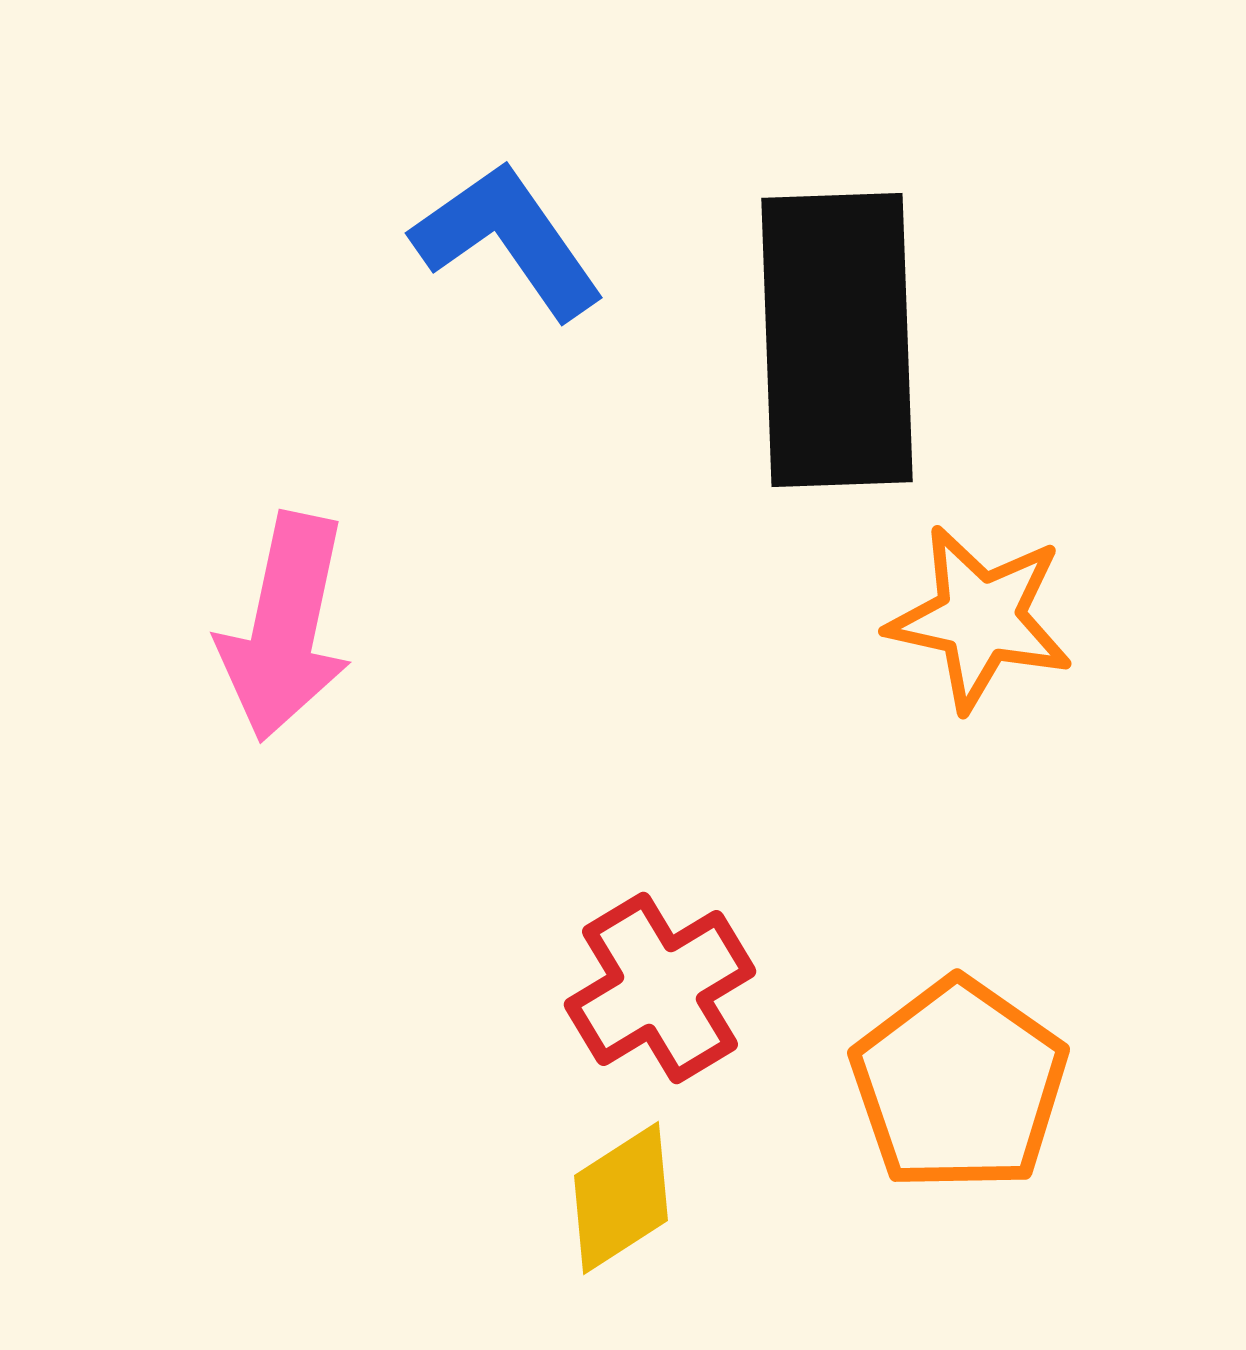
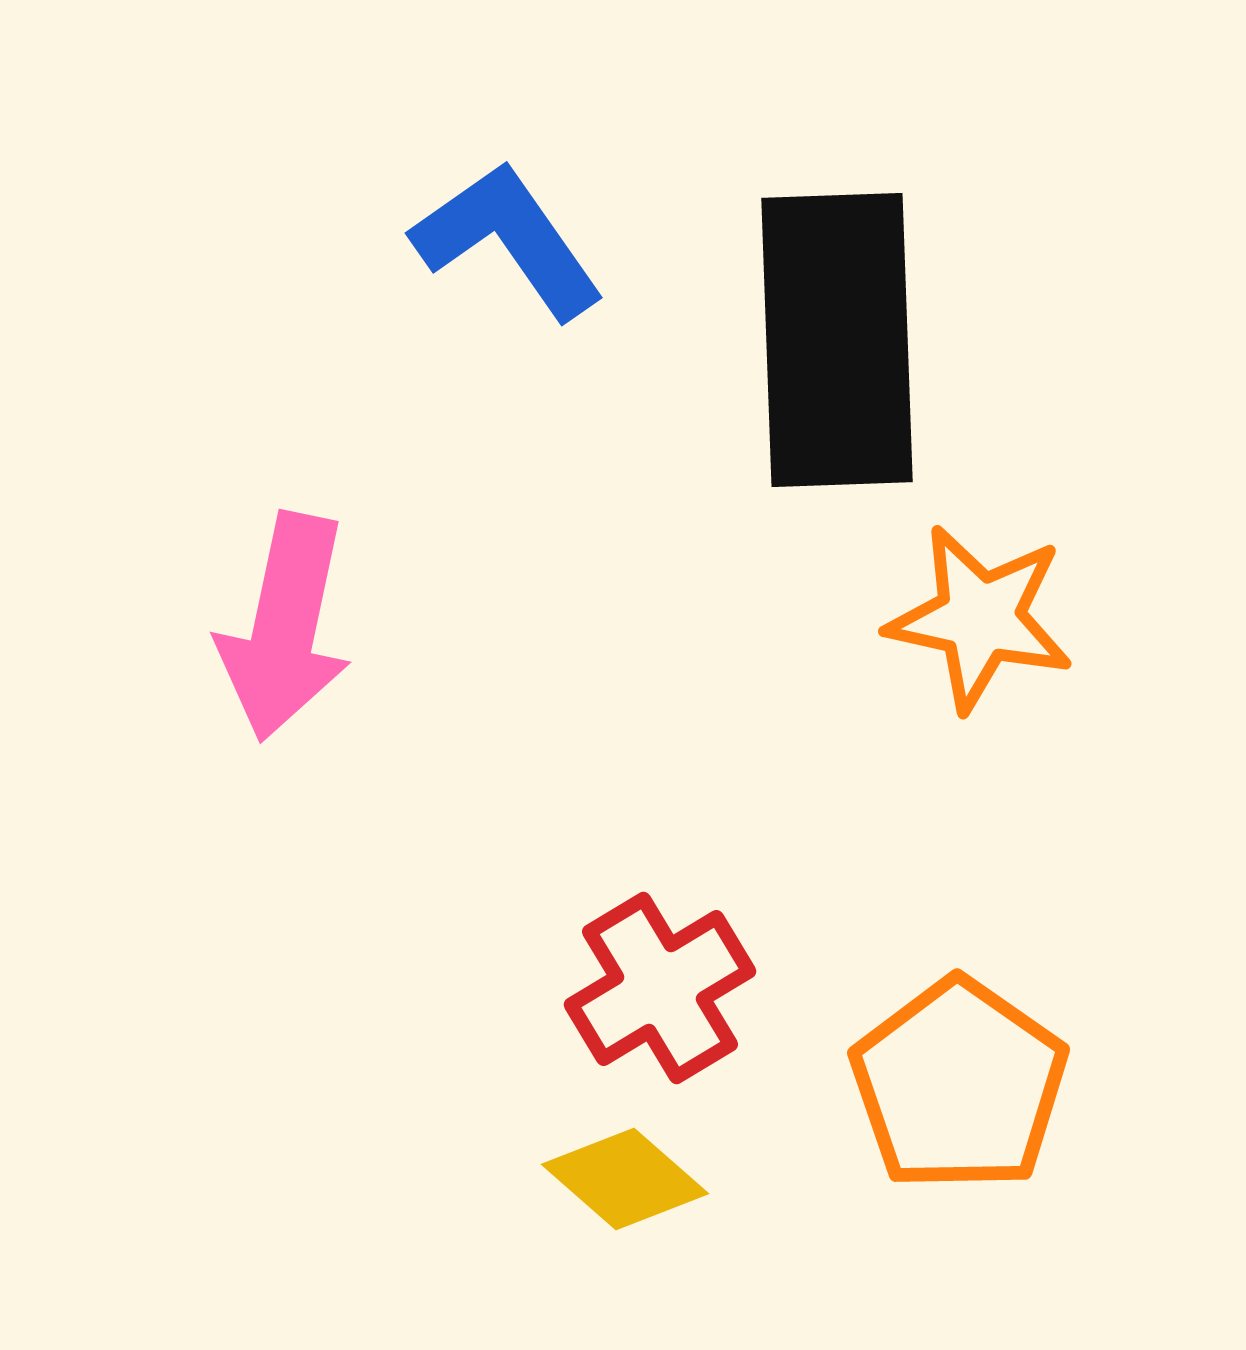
yellow diamond: moved 4 px right, 19 px up; rotated 74 degrees clockwise
